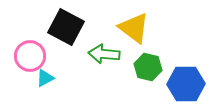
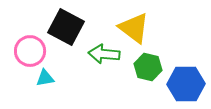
pink circle: moved 5 px up
cyan triangle: rotated 18 degrees clockwise
